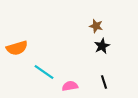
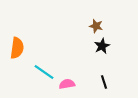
orange semicircle: rotated 65 degrees counterclockwise
pink semicircle: moved 3 px left, 2 px up
